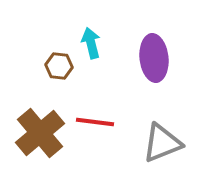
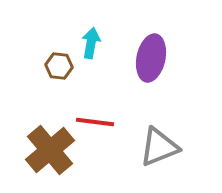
cyan arrow: rotated 24 degrees clockwise
purple ellipse: moved 3 px left; rotated 18 degrees clockwise
brown cross: moved 10 px right, 17 px down
gray triangle: moved 3 px left, 4 px down
